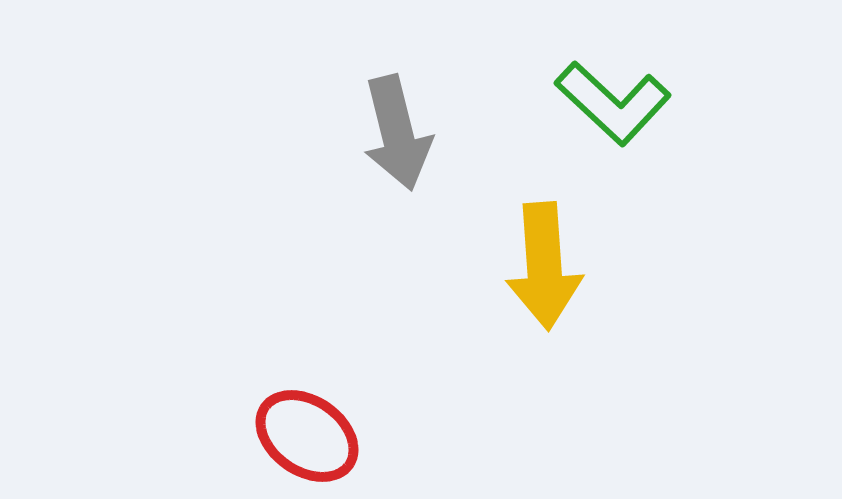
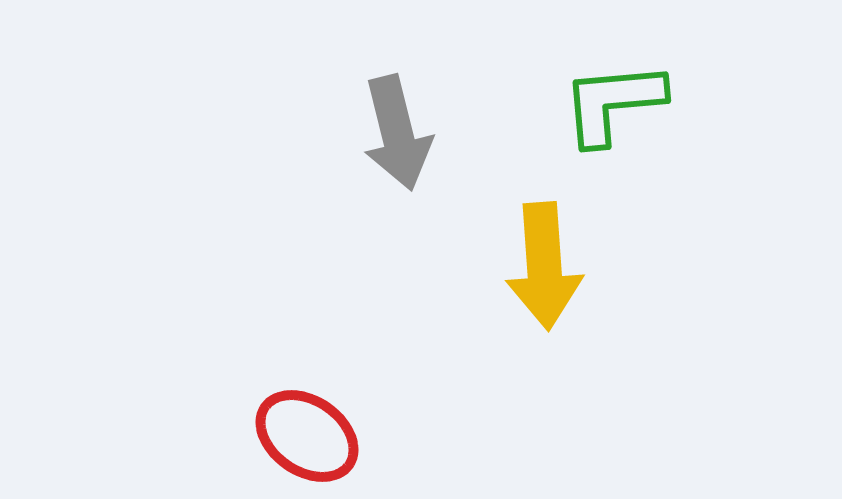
green L-shape: rotated 132 degrees clockwise
